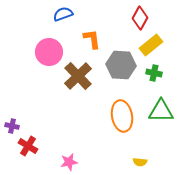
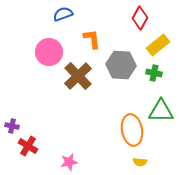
yellow rectangle: moved 7 px right
orange ellipse: moved 10 px right, 14 px down
